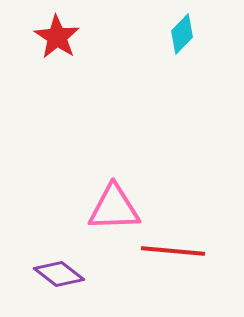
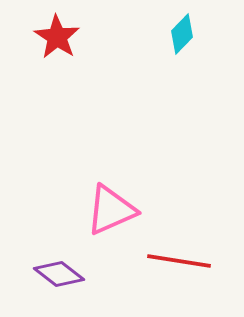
pink triangle: moved 3 px left, 2 px down; rotated 22 degrees counterclockwise
red line: moved 6 px right, 10 px down; rotated 4 degrees clockwise
